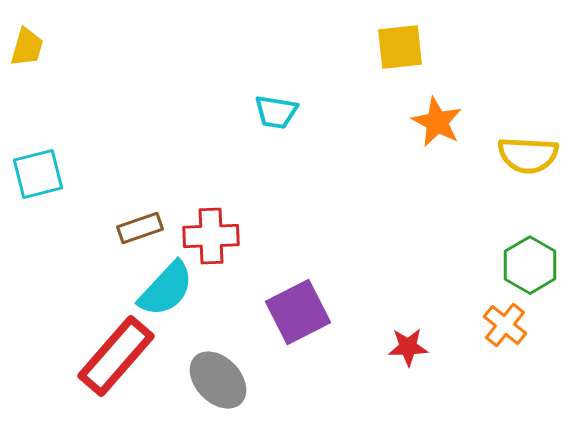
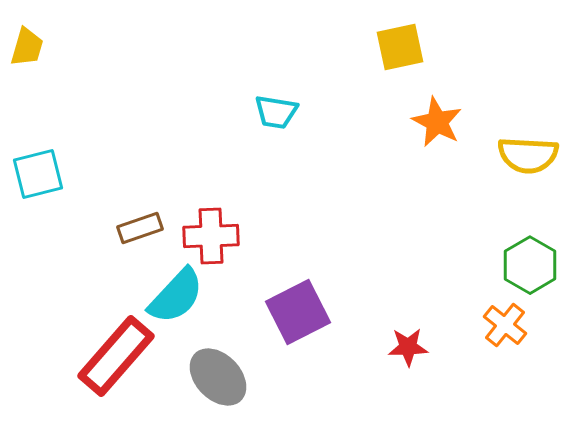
yellow square: rotated 6 degrees counterclockwise
cyan semicircle: moved 10 px right, 7 px down
gray ellipse: moved 3 px up
